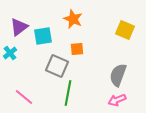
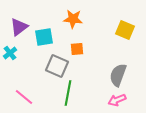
orange star: rotated 18 degrees counterclockwise
cyan square: moved 1 px right, 1 px down
